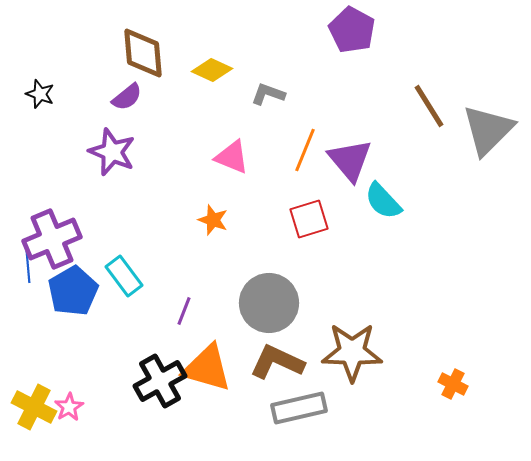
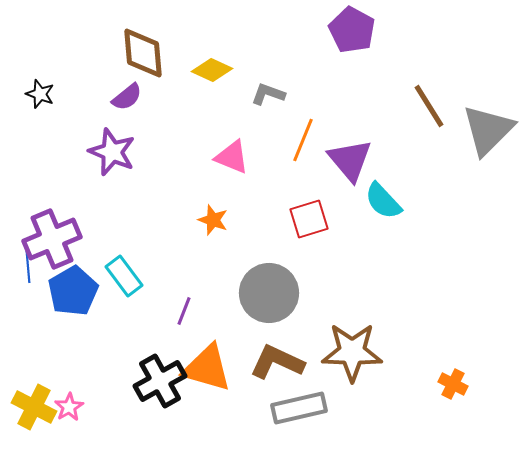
orange line: moved 2 px left, 10 px up
gray circle: moved 10 px up
